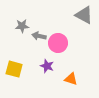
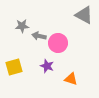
yellow square: moved 2 px up; rotated 30 degrees counterclockwise
